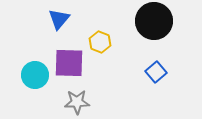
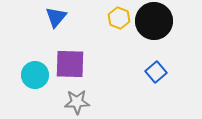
blue triangle: moved 3 px left, 2 px up
yellow hexagon: moved 19 px right, 24 px up
purple square: moved 1 px right, 1 px down
